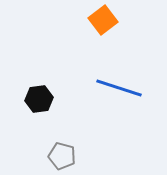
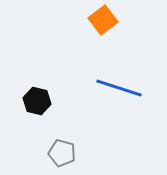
black hexagon: moved 2 px left, 2 px down; rotated 20 degrees clockwise
gray pentagon: moved 3 px up
